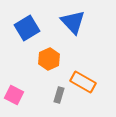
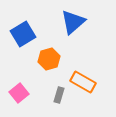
blue triangle: rotated 32 degrees clockwise
blue square: moved 4 px left, 6 px down
orange hexagon: rotated 10 degrees clockwise
pink square: moved 5 px right, 2 px up; rotated 24 degrees clockwise
